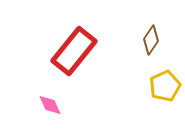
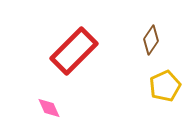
red rectangle: rotated 6 degrees clockwise
pink diamond: moved 1 px left, 3 px down
